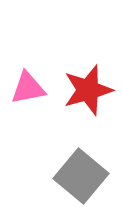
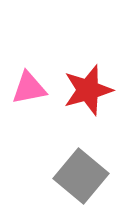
pink triangle: moved 1 px right
